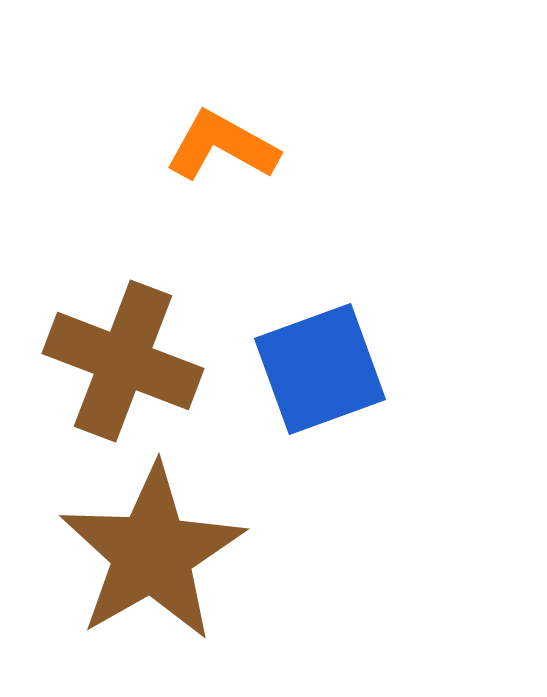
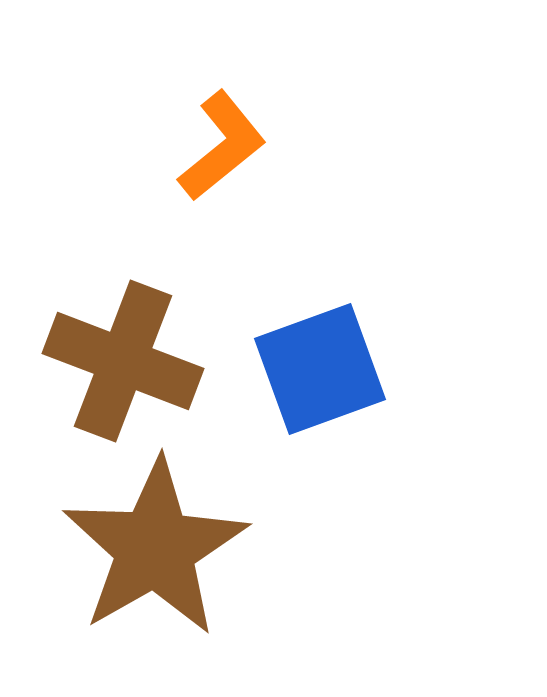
orange L-shape: rotated 112 degrees clockwise
brown star: moved 3 px right, 5 px up
